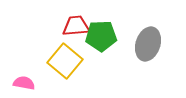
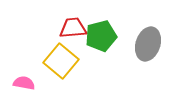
red trapezoid: moved 3 px left, 2 px down
green pentagon: rotated 12 degrees counterclockwise
yellow square: moved 4 px left
